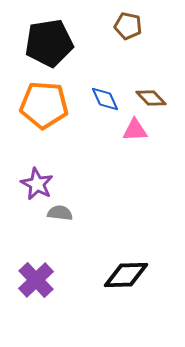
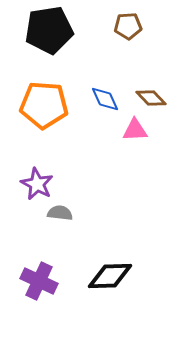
brown pentagon: rotated 16 degrees counterclockwise
black pentagon: moved 13 px up
black diamond: moved 16 px left, 1 px down
purple cross: moved 3 px right, 1 px down; rotated 21 degrees counterclockwise
